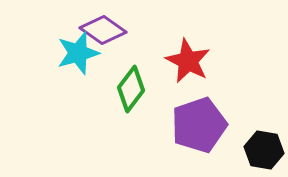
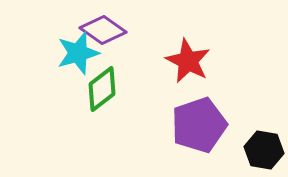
green diamond: moved 29 px left; rotated 15 degrees clockwise
